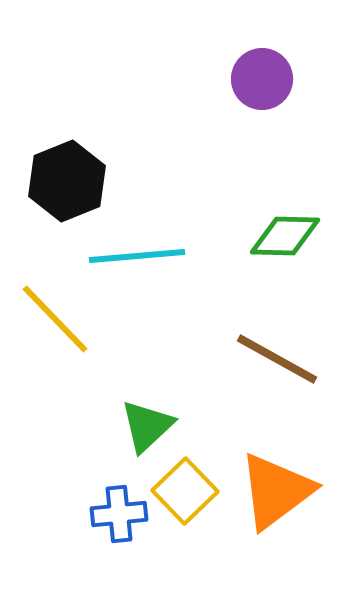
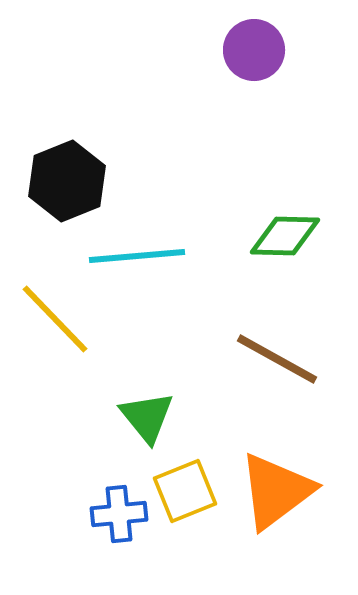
purple circle: moved 8 px left, 29 px up
green triangle: moved 9 px up; rotated 26 degrees counterclockwise
yellow square: rotated 22 degrees clockwise
